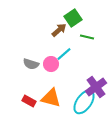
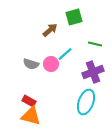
green square: moved 1 px right, 1 px up; rotated 18 degrees clockwise
brown arrow: moved 9 px left
green line: moved 8 px right, 7 px down
cyan line: moved 1 px right
purple cross: moved 3 px left, 15 px up; rotated 15 degrees clockwise
orange triangle: moved 20 px left, 18 px down
cyan ellipse: moved 2 px right; rotated 15 degrees counterclockwise
